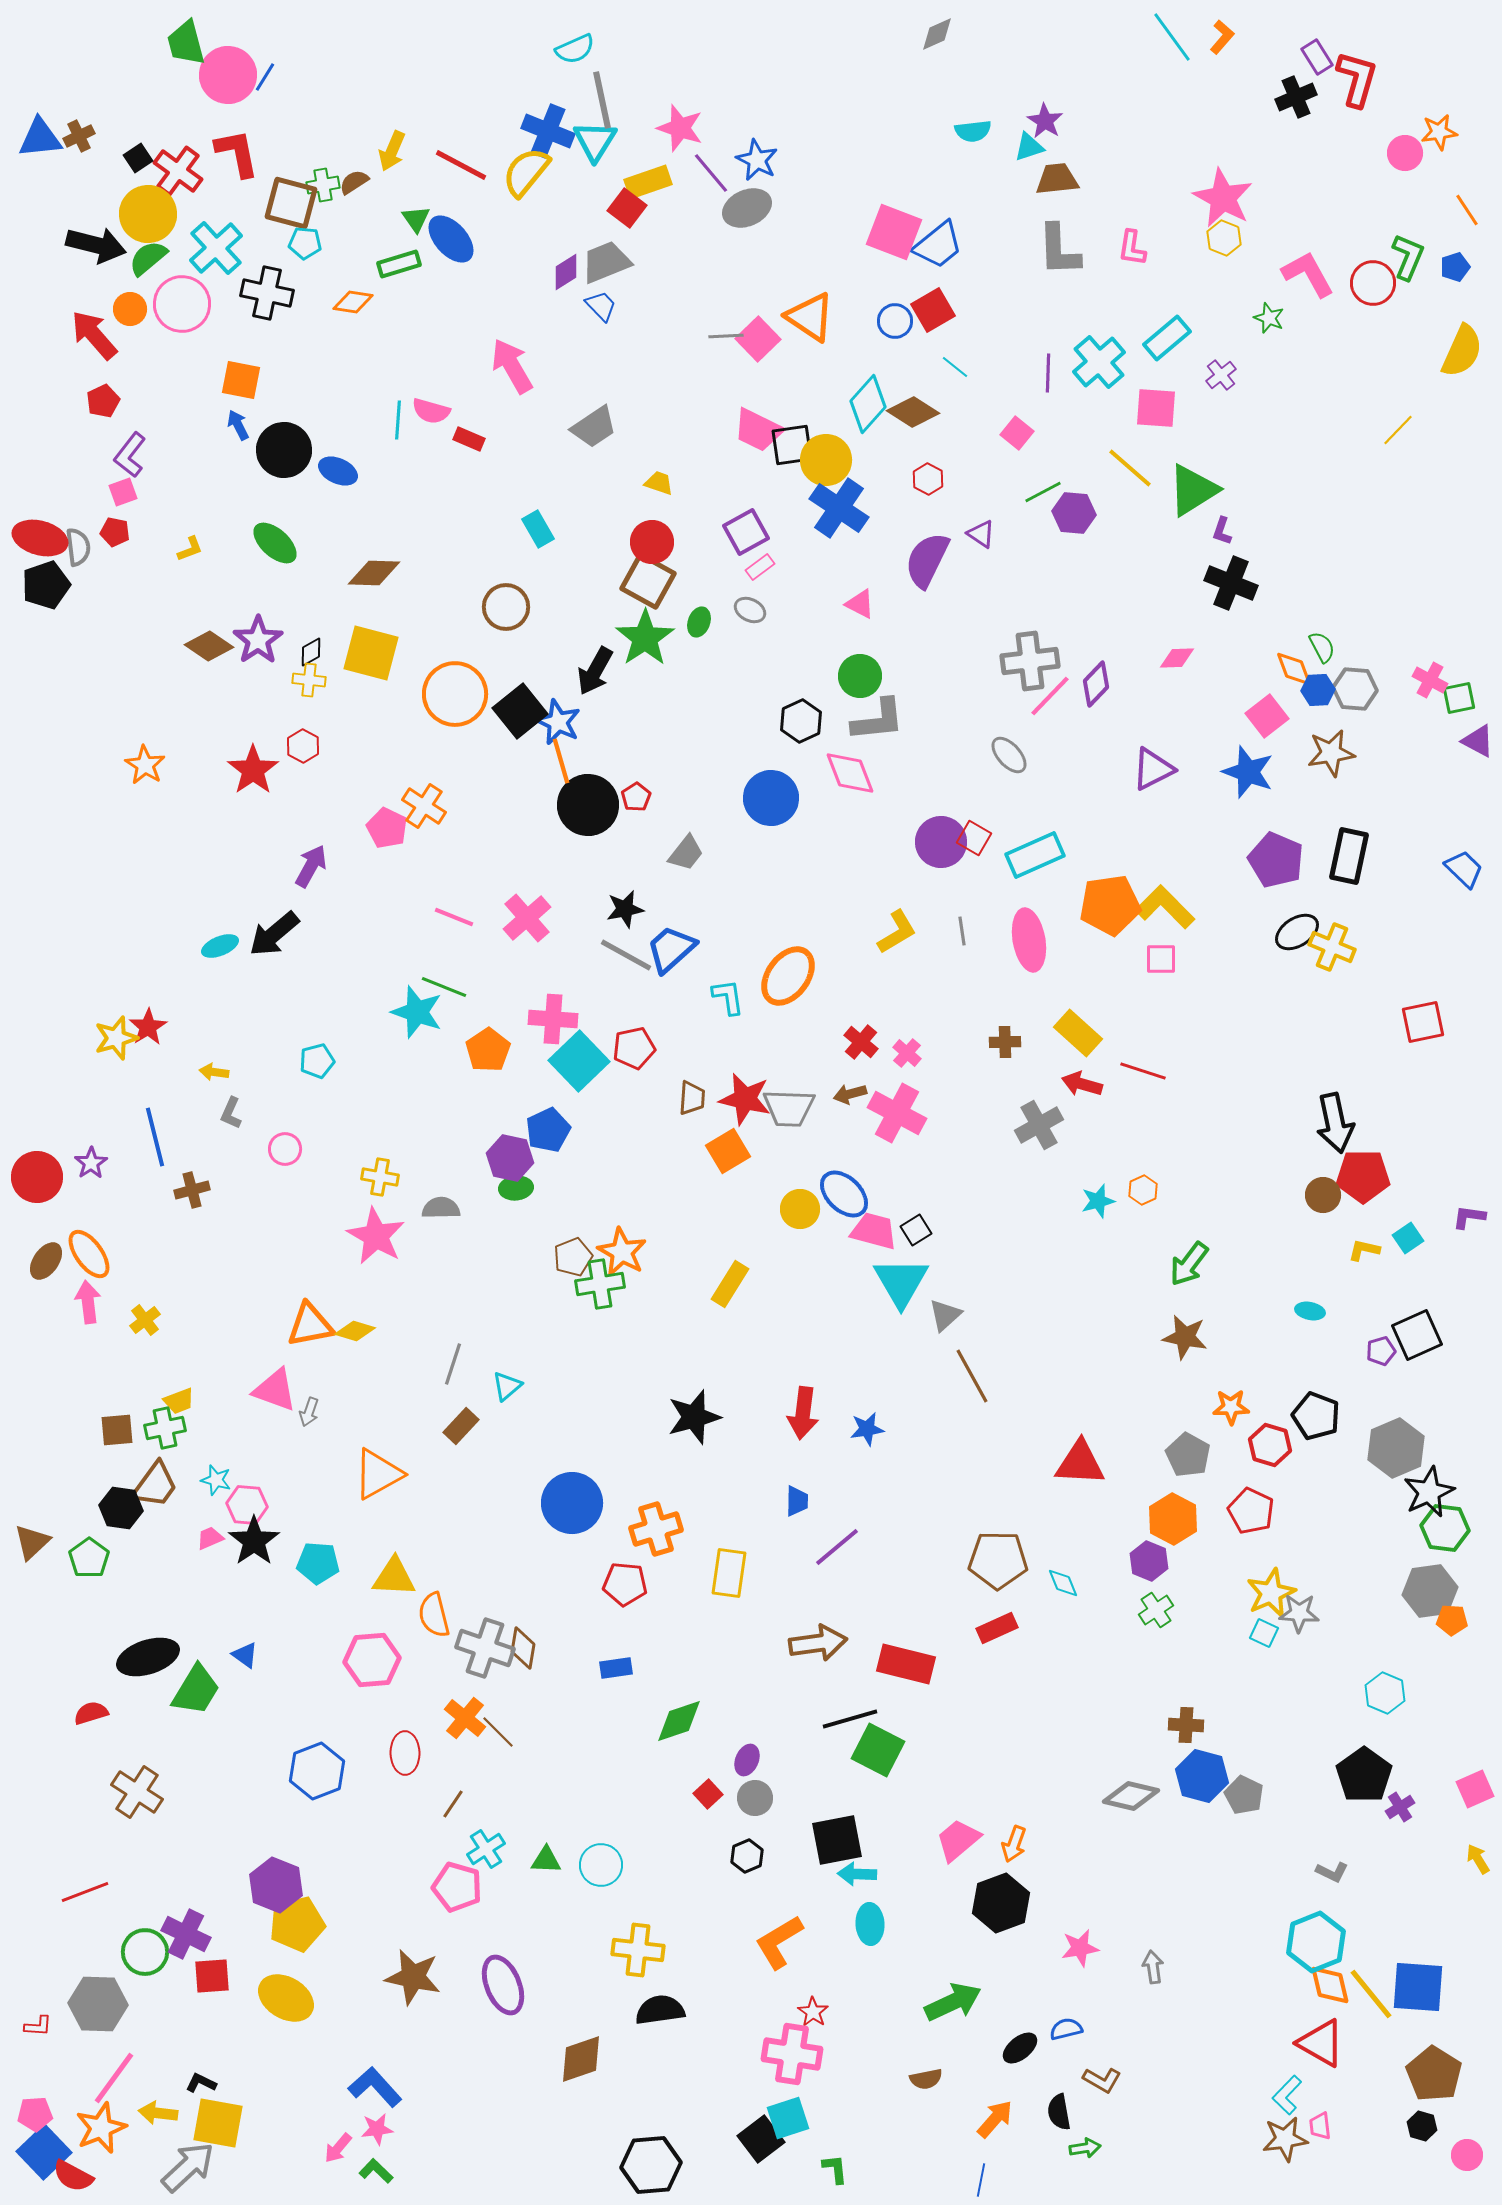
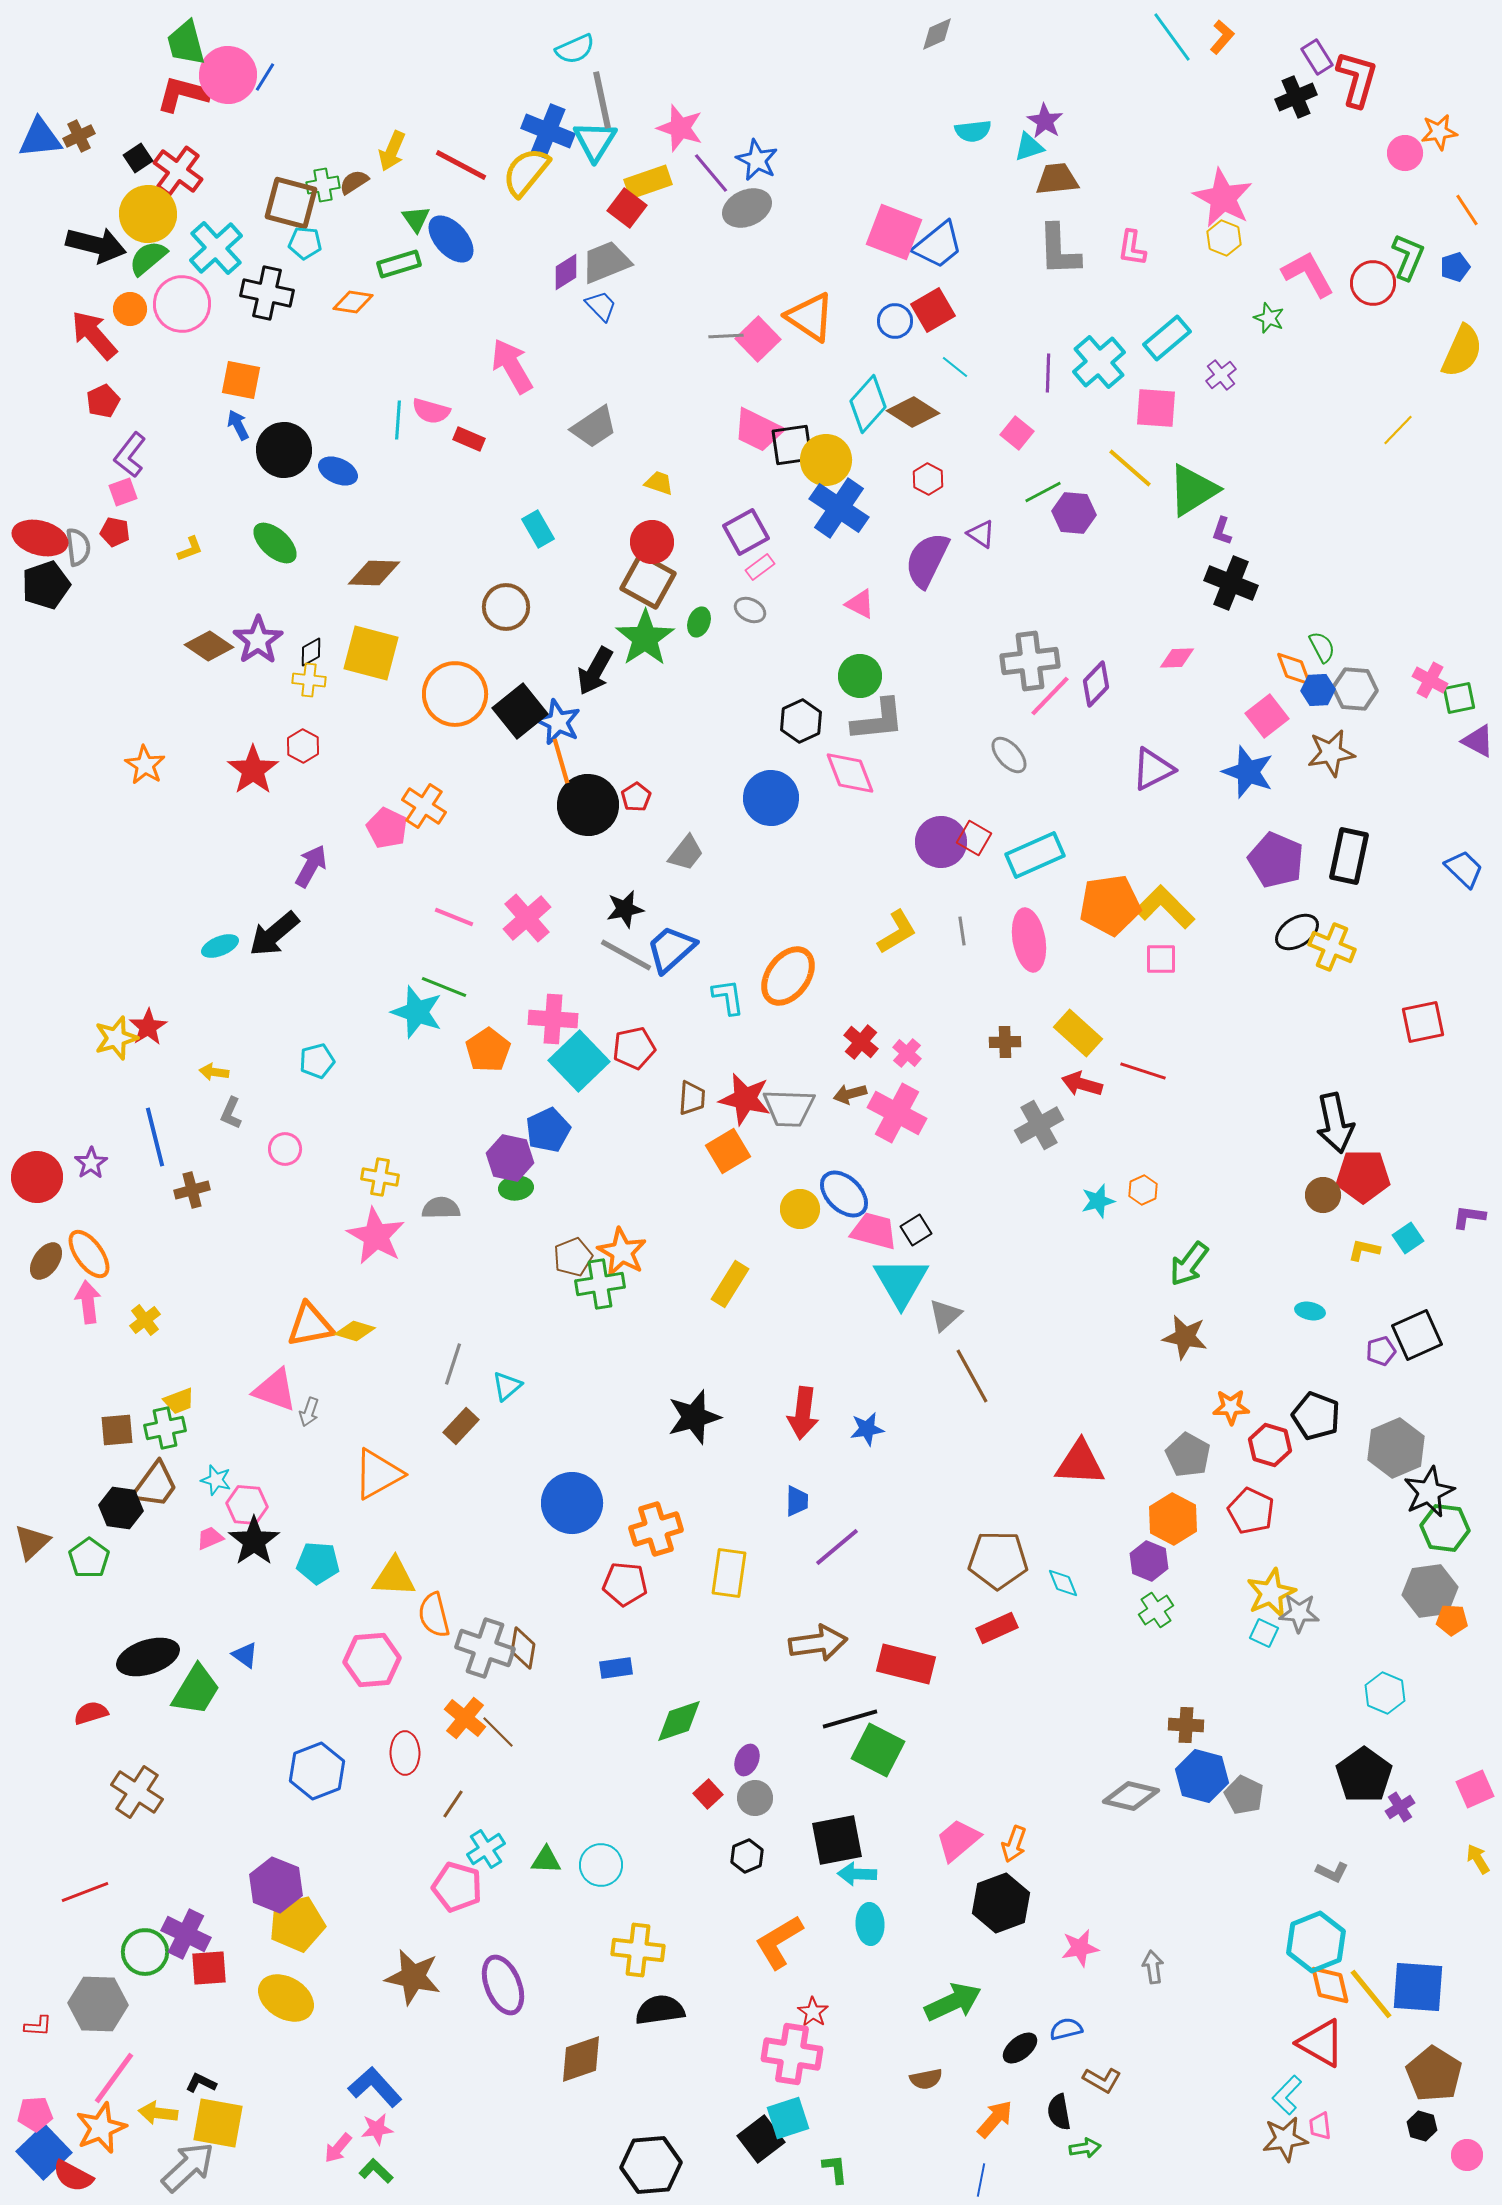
red L-shape at (237, 153): moved 54 px left, 59 px up; rotated 64 degrees counterclockwise
red square at (212, 1976): moved 3 px left, 8 px up
